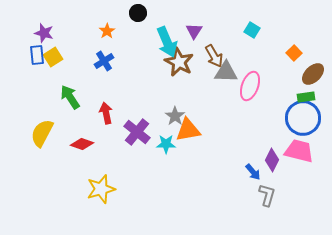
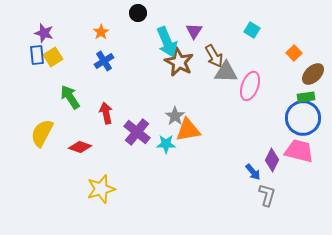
orange star: moved 6 px left, 1 px down
red diamond: moved 2 px left, 3 px down
